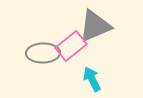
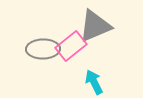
gray ellipse: moved 4 px up
cyan arrow: moved 2 px right, 3 px down
